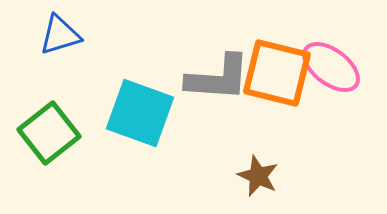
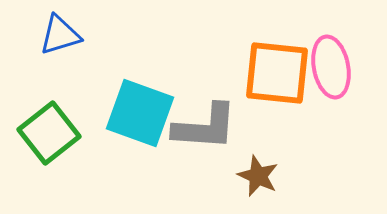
pink ellipse: rotated 42 degrees clockwise
orange square: rotated 8 degrees counterclockwise
gray L-shape: moved 13 px left, 49 px down
